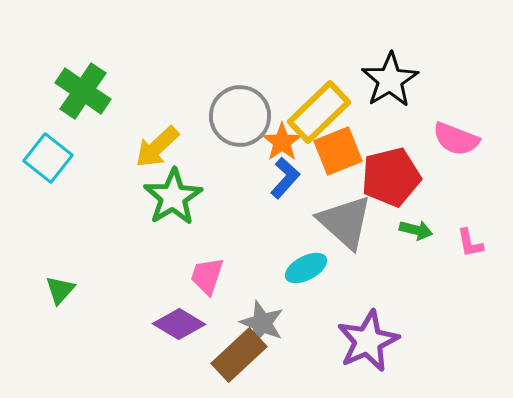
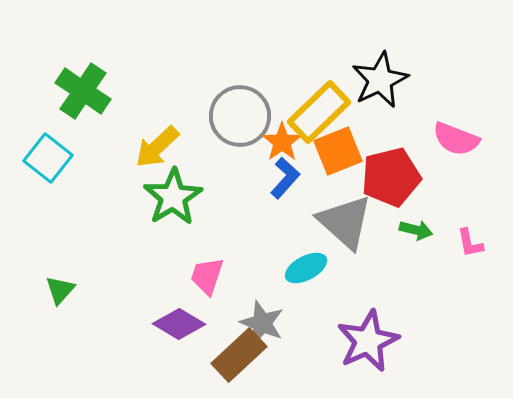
black star: moved 10 px left; rotated 6 degrees clockwise
